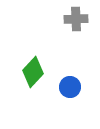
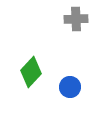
green diamond: moved 2 px left
